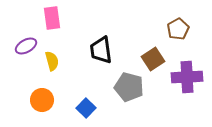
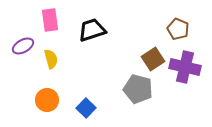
pink rectangle: moved 2 px left, 2 px down
brown pentagon: rotated 20 degrees counterclockwise
purple ellipse: moved 3 px left
black trapezoid: moved 9 px left, 20 px up; rotated 80 degrees clockwise
yellow semicircle: moved 1 px left, 2 px up
purple cross: moved 2 px left, 10 px up; rotated 16 degrees clockwise
gray pentagon: moved 9 px right, 2 px down
orange circle: moved 5 px right
